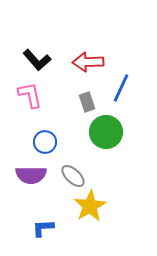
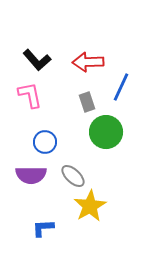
blue line: moved 1 px up
